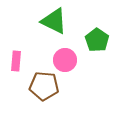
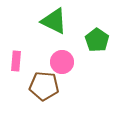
pink circle: moved 3 px left, 2 px down
